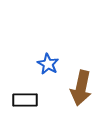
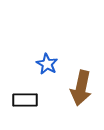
blue star: moved 1 px left
